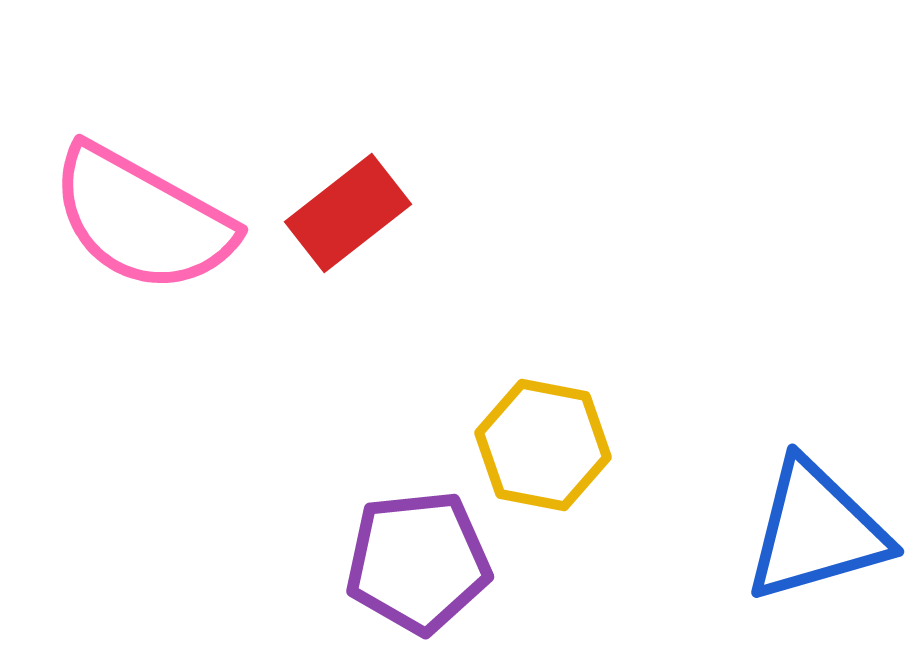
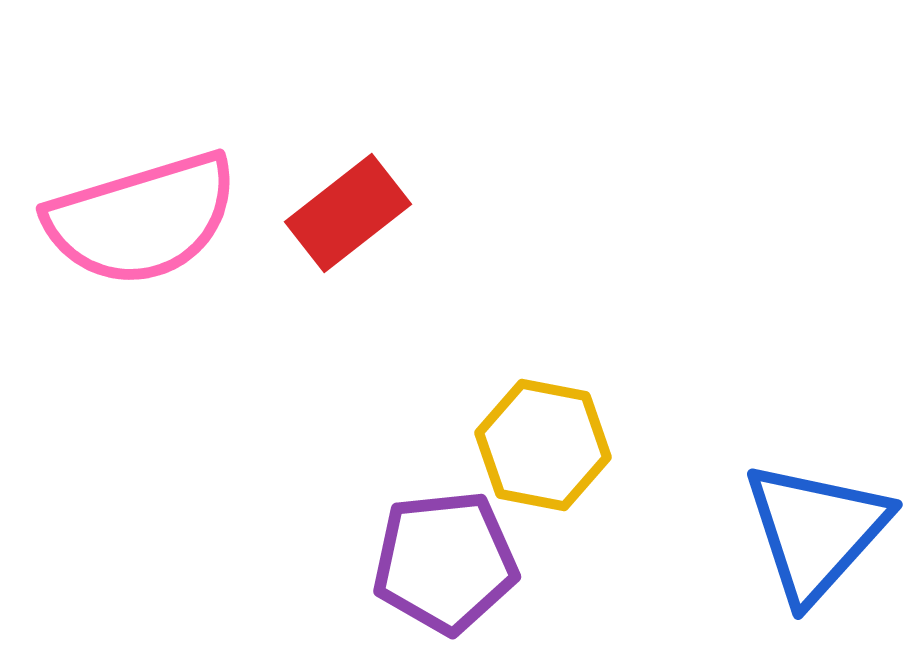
pink semicircle: rotated 46 degrees counterclockwise
blue triangle: rotated 32 degrees counterclockwise
purple pentagon: moved 27 px right
